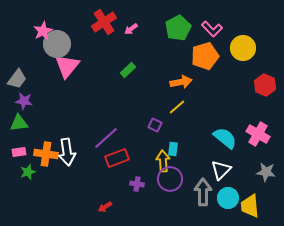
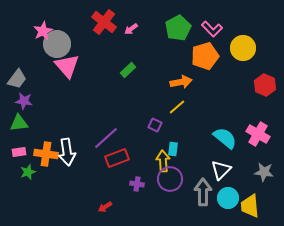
red cross: rotated 20 degrees counterclockwise
pink triangle: rotated 20 degrees counterclockwise
gray star: moved 2 px left
